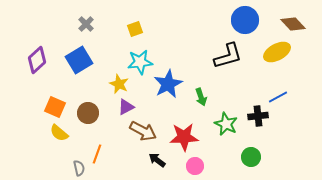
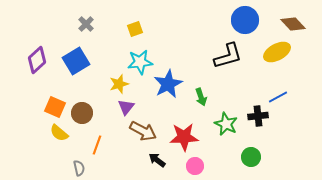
blue square: moved 3 px left, 1 px down
yellow star: rotated 30 degrees clockwise
purple triangle: rotated 24 degrees counterclockwise
brown circle: moved 6 px left
orange line: moved 9 px up
